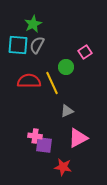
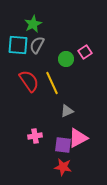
green circle: moved 8 px up
red semicircle: rotated 55 degrees clockwise
pink cross: rotated 16 degrees counterclockwise
purple square: moved 19 px right
